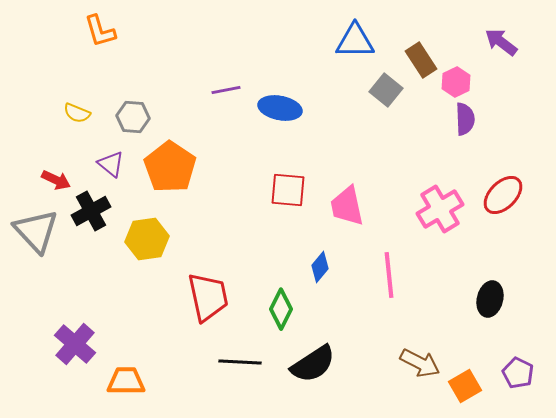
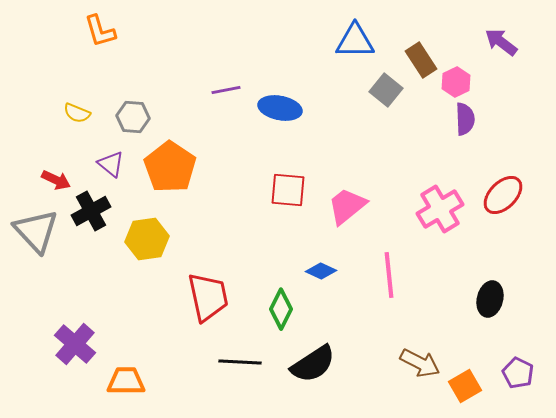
pink trapezoid: rotated 63 degrees clockwise
blue diamond: moved 1 px right, 4 px down; rotated 76 degrees clockwise
